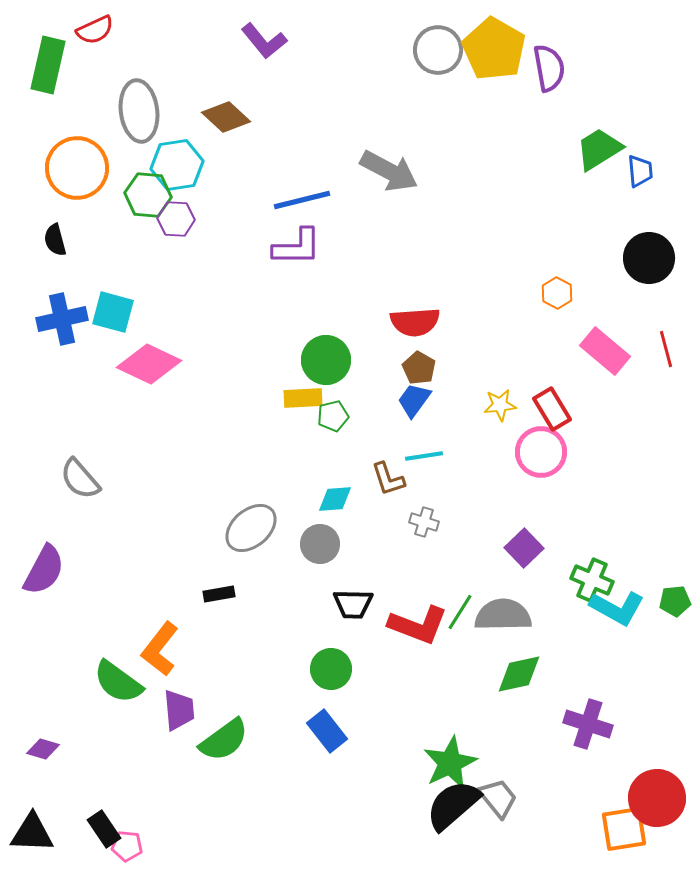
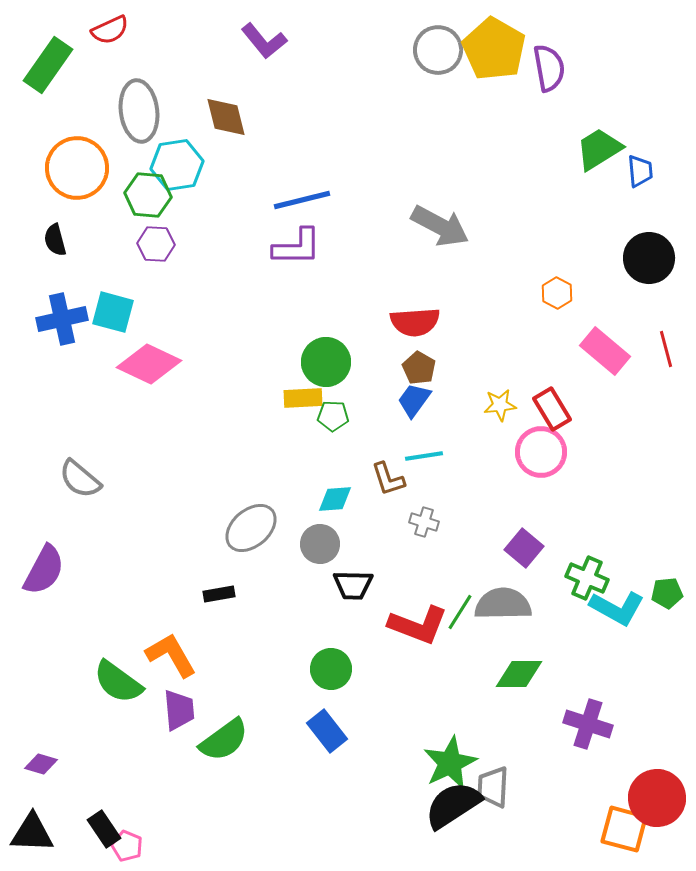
red semicircle at (95, 30): moved 15 px right
green rectangle at (48, 65): rotated 22 degrees clockwise
brown diamond at (226, 117): rotated 33 degrees clockwise
gray arrow at (389, 171): moved 51 px right, 55 px down
purple hexagon at (176, 219): moved 20 px left, 25 px down
green circle at (326, 360): moved 2 px down
green pentagon at (333, 416): rotated 16 degrees clockwise
gray semicircle at (80, 479): rotated 9 degrees counterclockwise
purple square at (524, 548): rotated 6 degrees counterclockwise
green cross at (592, 580): moved 5 px left, 2 px up
green pentagon at (675, 601): moved 8 px left, 8 px up
black trapezoid at (353, 604): moved 19 px up
gray semicircle at (503, 615): moved 11 px up
orange L-shape at (160, 649): moved 11 px right, 6 px down; rotated 112 degrees clockwise
green diamond at (519, 674): rotated 12 degrees clockwise
purple diamond at (43, 749): moved 2 px left, 15 px down
gray trapezoid at (498, 798): moved 5 px left, 11 px up; rotated 138 degrees counterclockwise
black semicircle at (453, 805): rotated 8 degrees clockwise
orange square at (624, 829): rotated 24 degrees clockwise
pink pentagon at (127, 846): rotated 16 degrees clockwise
